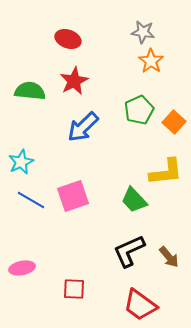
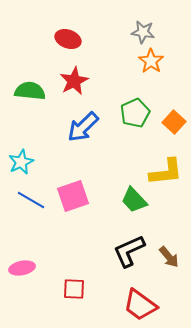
green pentagon: moved 4 px left, 3 px down
